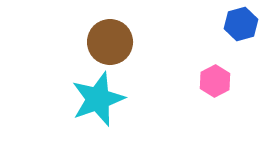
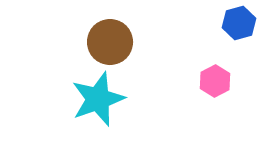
blue hexagon: moved 2 px left, 1 px up
